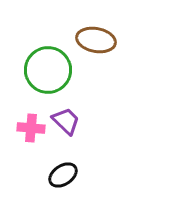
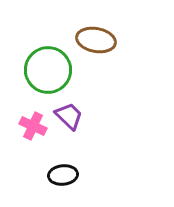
purple trapezoid: moved 3 px right, 5 px up
pink cross: moved 2 px right, 2 px up; rotated 20 degrees clockwise
black ellipse: rotated 28 degrees clockwise
